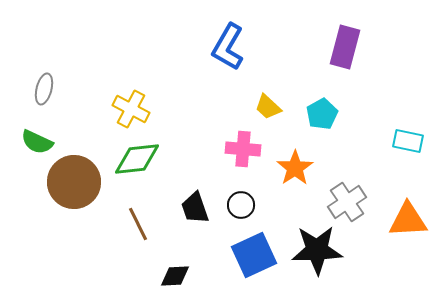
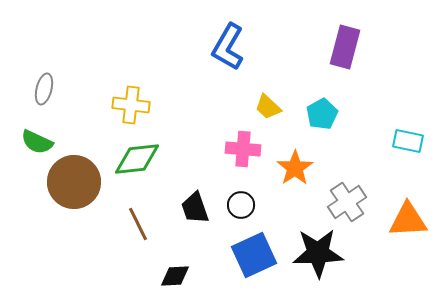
yellow cross: moved 4 px up; rotated 21 degrees counterclockwise
black star: moved 1 px right, 3 px down
